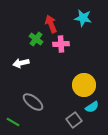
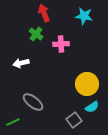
cyan star: moved 1 px right, 2 px up
red arrow: moved 7 px left, 11 px up
green cross: moved 5 px up
yellow circle: moved 3 px right, 1 px up
green line: rotated 56 degrees counterclockwise
